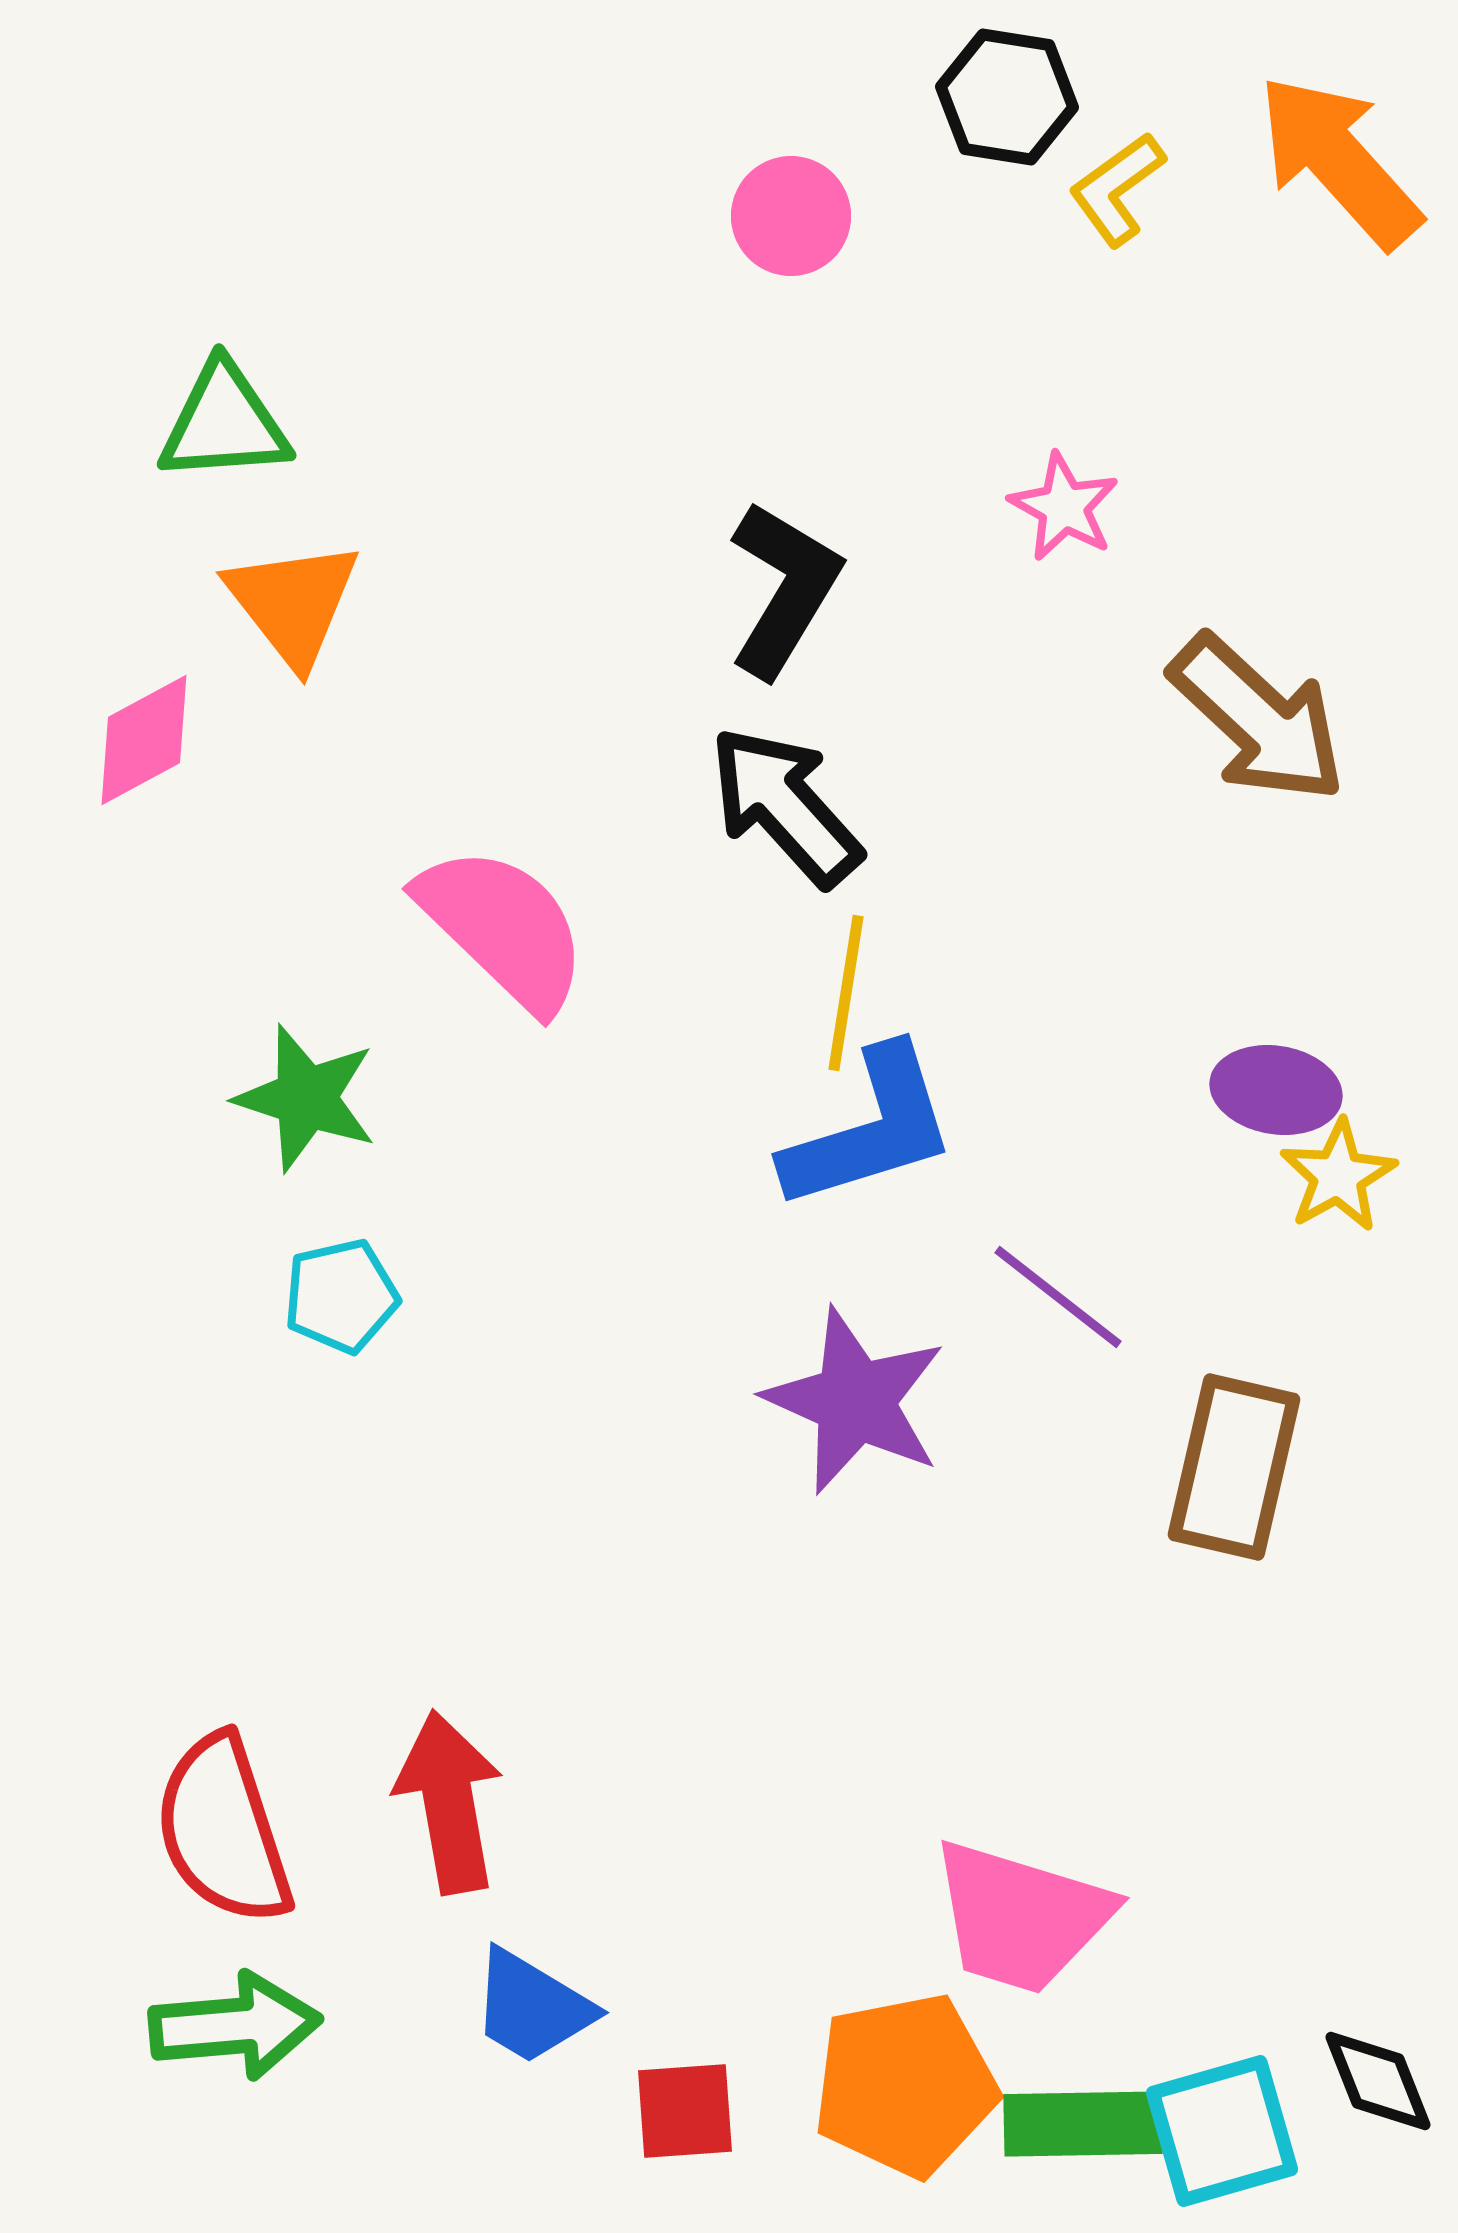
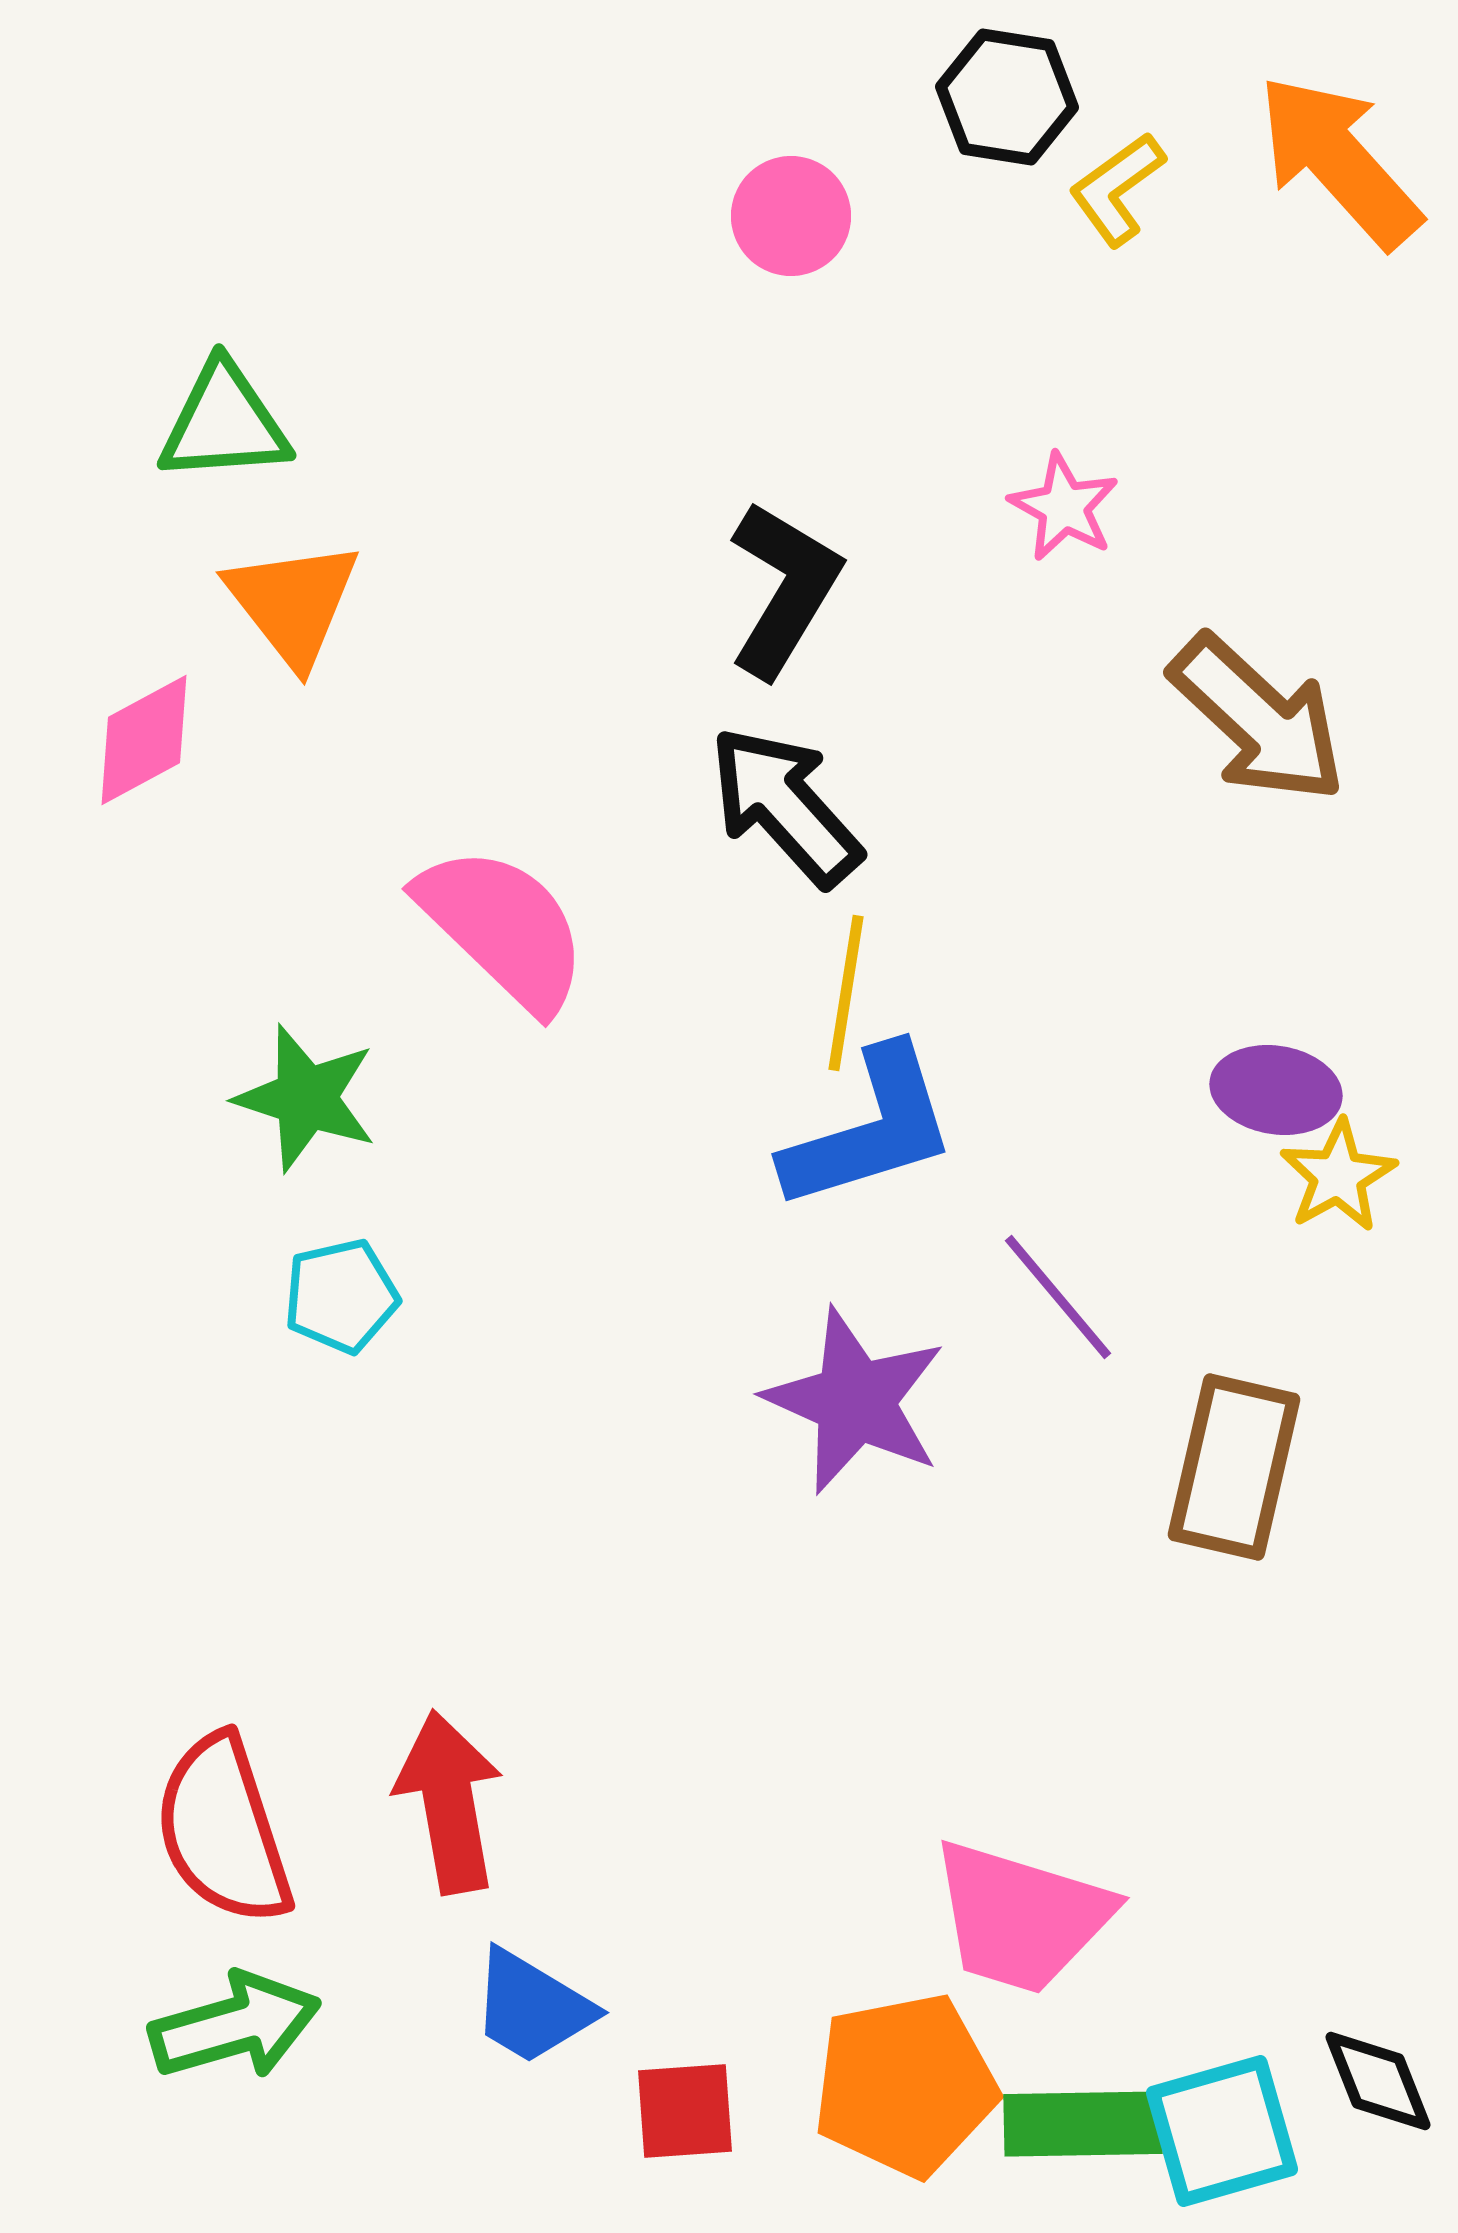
purple line: rotated 12 degrees clockwise
green arrow: rotated 11 degrees counterclockwise
